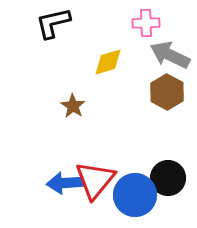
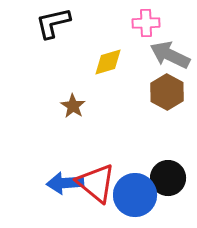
red triangle: moved 1 px right, 3 px down; rotated 30 degrees counterclockwise
